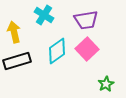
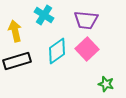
purple trapezoid: rotated 15 degrees clockwise
yellow arrow: moved 1 px right, 1 px up
green star: rotated 28 degrees counterclockwise
